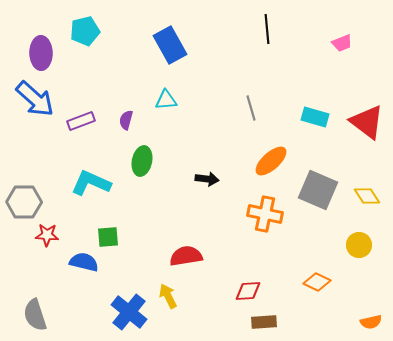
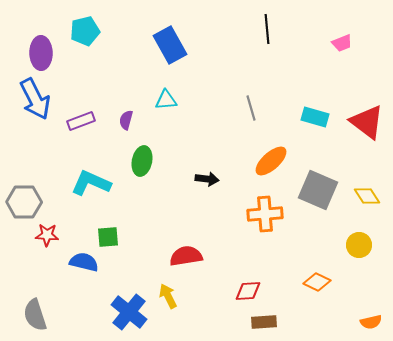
blue arrow: rotated 21 degrees clockwise
orange cross: rotated 16 degrees counterclockwise
